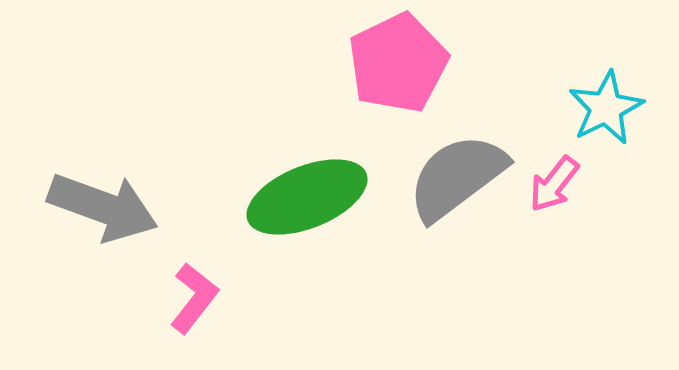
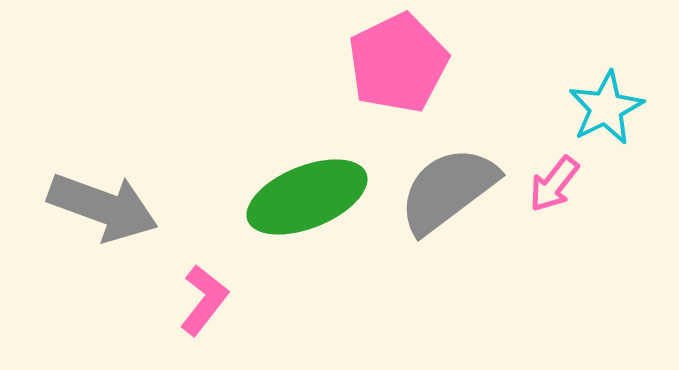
gray semicircle: moved 9 px left, 13 px down
pink L-shape: moved 10 px right, 2 px down
